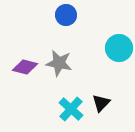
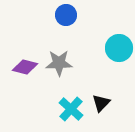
gray star: rotated 12 degrees counterclockwise
